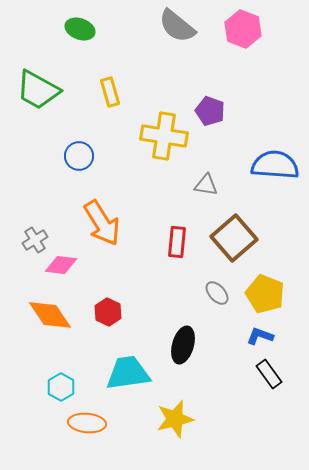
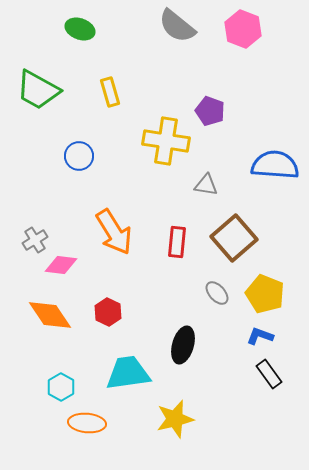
yellow cross: moved 2 px right, 5 px down
orange arrow: moved 12 px right, 9 px down
